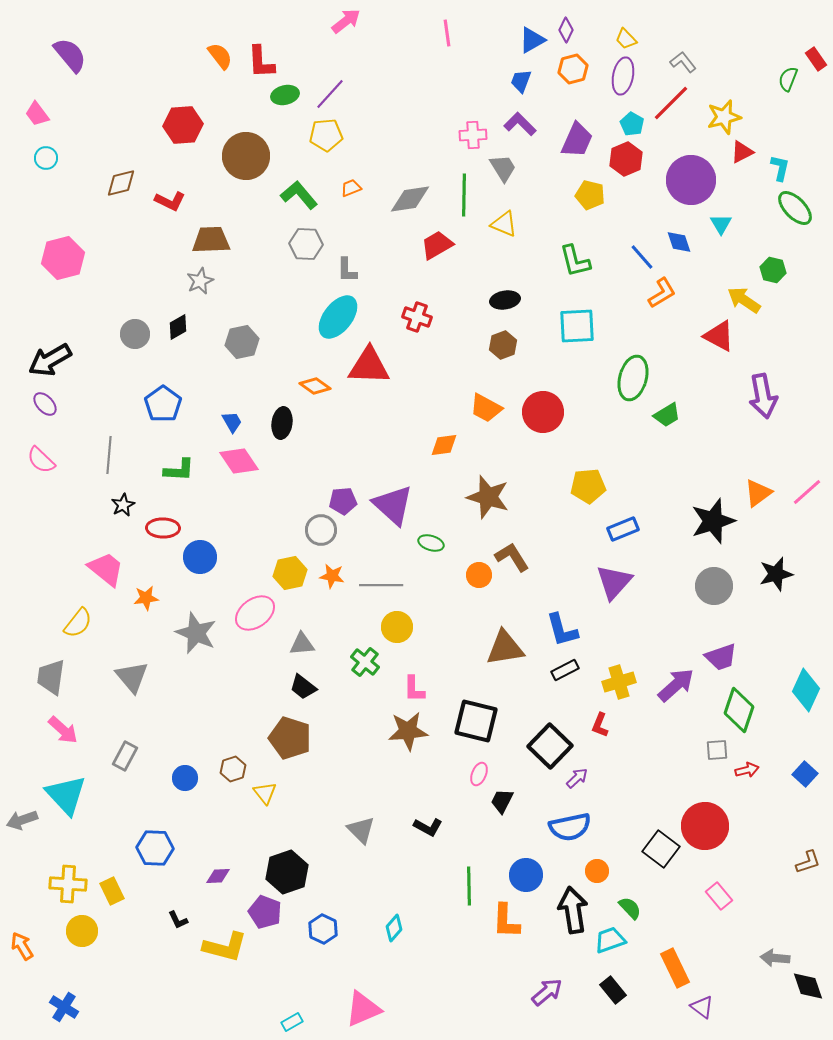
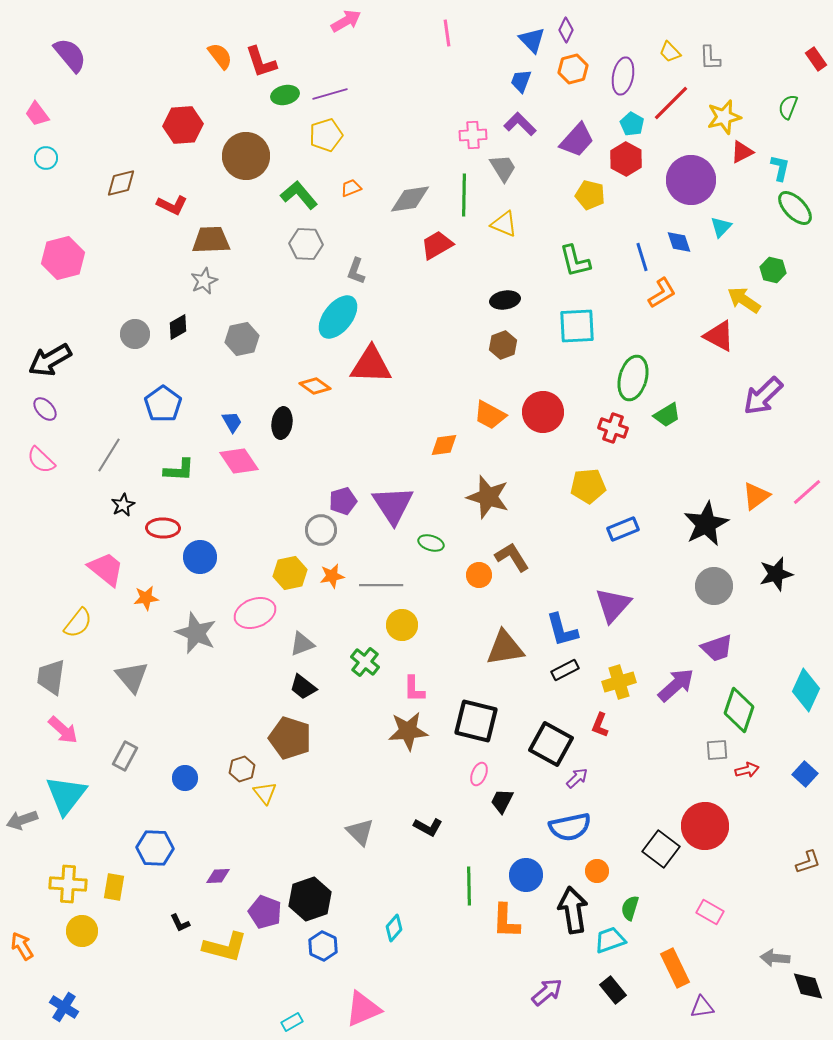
pink arrow at (346, 21): rotated 8 degrees clockwise
yellow trapezoid at (626, 39): moved 44 px right, 13 px down
blue triangle at (532, 40): rotated 44 degrees counterclockwise
red L-shape at (261, 62): rotated 15 degrees counterclockwise
gray L-shape at (683, 62): moved 27 px right, 4 px up; rotated 144 degrees counterclockwise
green semicircle at (788, 79): moved 28 px down
purple line at (330, 94): rotated 32 degrees clockwise
yellow pentagon at (326, 135): rotated 12 degrees counterclockwise
purple trapezoid at (577, 140): rotated 18 degrees clockwise
red hexagon at (626, 159): rotated 8 degrees counterclockwise
red L-shape at (170, 201): moved 2 px right, 4 px down
cyan triangle at (721, 224): moved 3 px down; rotated 15 degrees clockwise
blue line at (642, 257): rotated 24 degrees clockwise
gray L-shape at (347, 270): moved 9 px right, 1 px down; rotated 20 degrees clockwise
gray star at (200, 281): moved 4 px right
red cross at (417, 317): moved 196 px right, 111 px down
gray hexagon at (242, 342): moved 3 px up
red triangle at (369, 366): moved 2 px right, 1 px up
purple arrow at (763, 396): rotated 57 degrees clockwise
purple ellipse at (45, 404): moved 5 px down
orange trapezoid at (486, 408): moved 4 px right, 7 px down
gray line at (109, 455): rotated 27 degrees clockwise
orange triangle at (758, 493): moved 2 px left, 3 px down
purple pentagon at (343, 501): rotated 12 degrees counterclockwise
purple triangle at (393, 505): rotated 15 degrees clockwise
black star at (713, 521): moved 7 px left, 3 px down; rotated 9 degrees counterclockwise
orange star at (332, 576): rotated 20 degrees counterclockwise
purple triangle at (614, 582): moved 1 px left, 23 px down
pink ellipse at (255, 613): rotated 15 degrees clockwise
yellow circle at (397, 627): moved 5 px right, 2 px up
gray triangle at (302, 644): rotated 16 degrees counterclockwise
purple trapezoid at (721, 657): moved 4 px left, 9 px up
black square at (550, 746): moved 1 px right, 2 px up; rotated 15 degrees counterclockwise
brown hexagon at (233, 769): moved 9 px right
cyan triangle at (66, 795): rotated 21 degrees clockwise
gray triangle at (361, 830): moved 1 px left, 2 px down
black hexagon at (287, 872): moved 23 px right, 27 px down
yellow rectangle at (112, 891): moved 2 px right, 4 px up; rotated 36 degrees clockwise
pink rectangle at (719, 896): moved 9 px left, 16 px down; rotated 20 degrees counterclockwise
green semicircle at (630, 908): rotated 120 degrees counterclockwise
black L-shape at (178, 920): moved 2 px right, 3 px down
blue hexagon at (323, 929): moved 17 px down
purple triangle at (702, 1007): rotated 45 degrees counterclockwise
